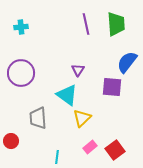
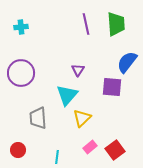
cyan triangle: rotated 35 degrees clockwise
red circle: moved 7 px right, 9 px down
